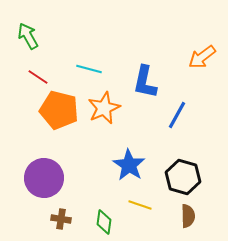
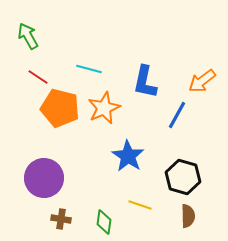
orange arrow: moved 24 px down
orange pentagon: moved 1 px right, 2 px up
blue star: moved 1 px left, 9 px up
